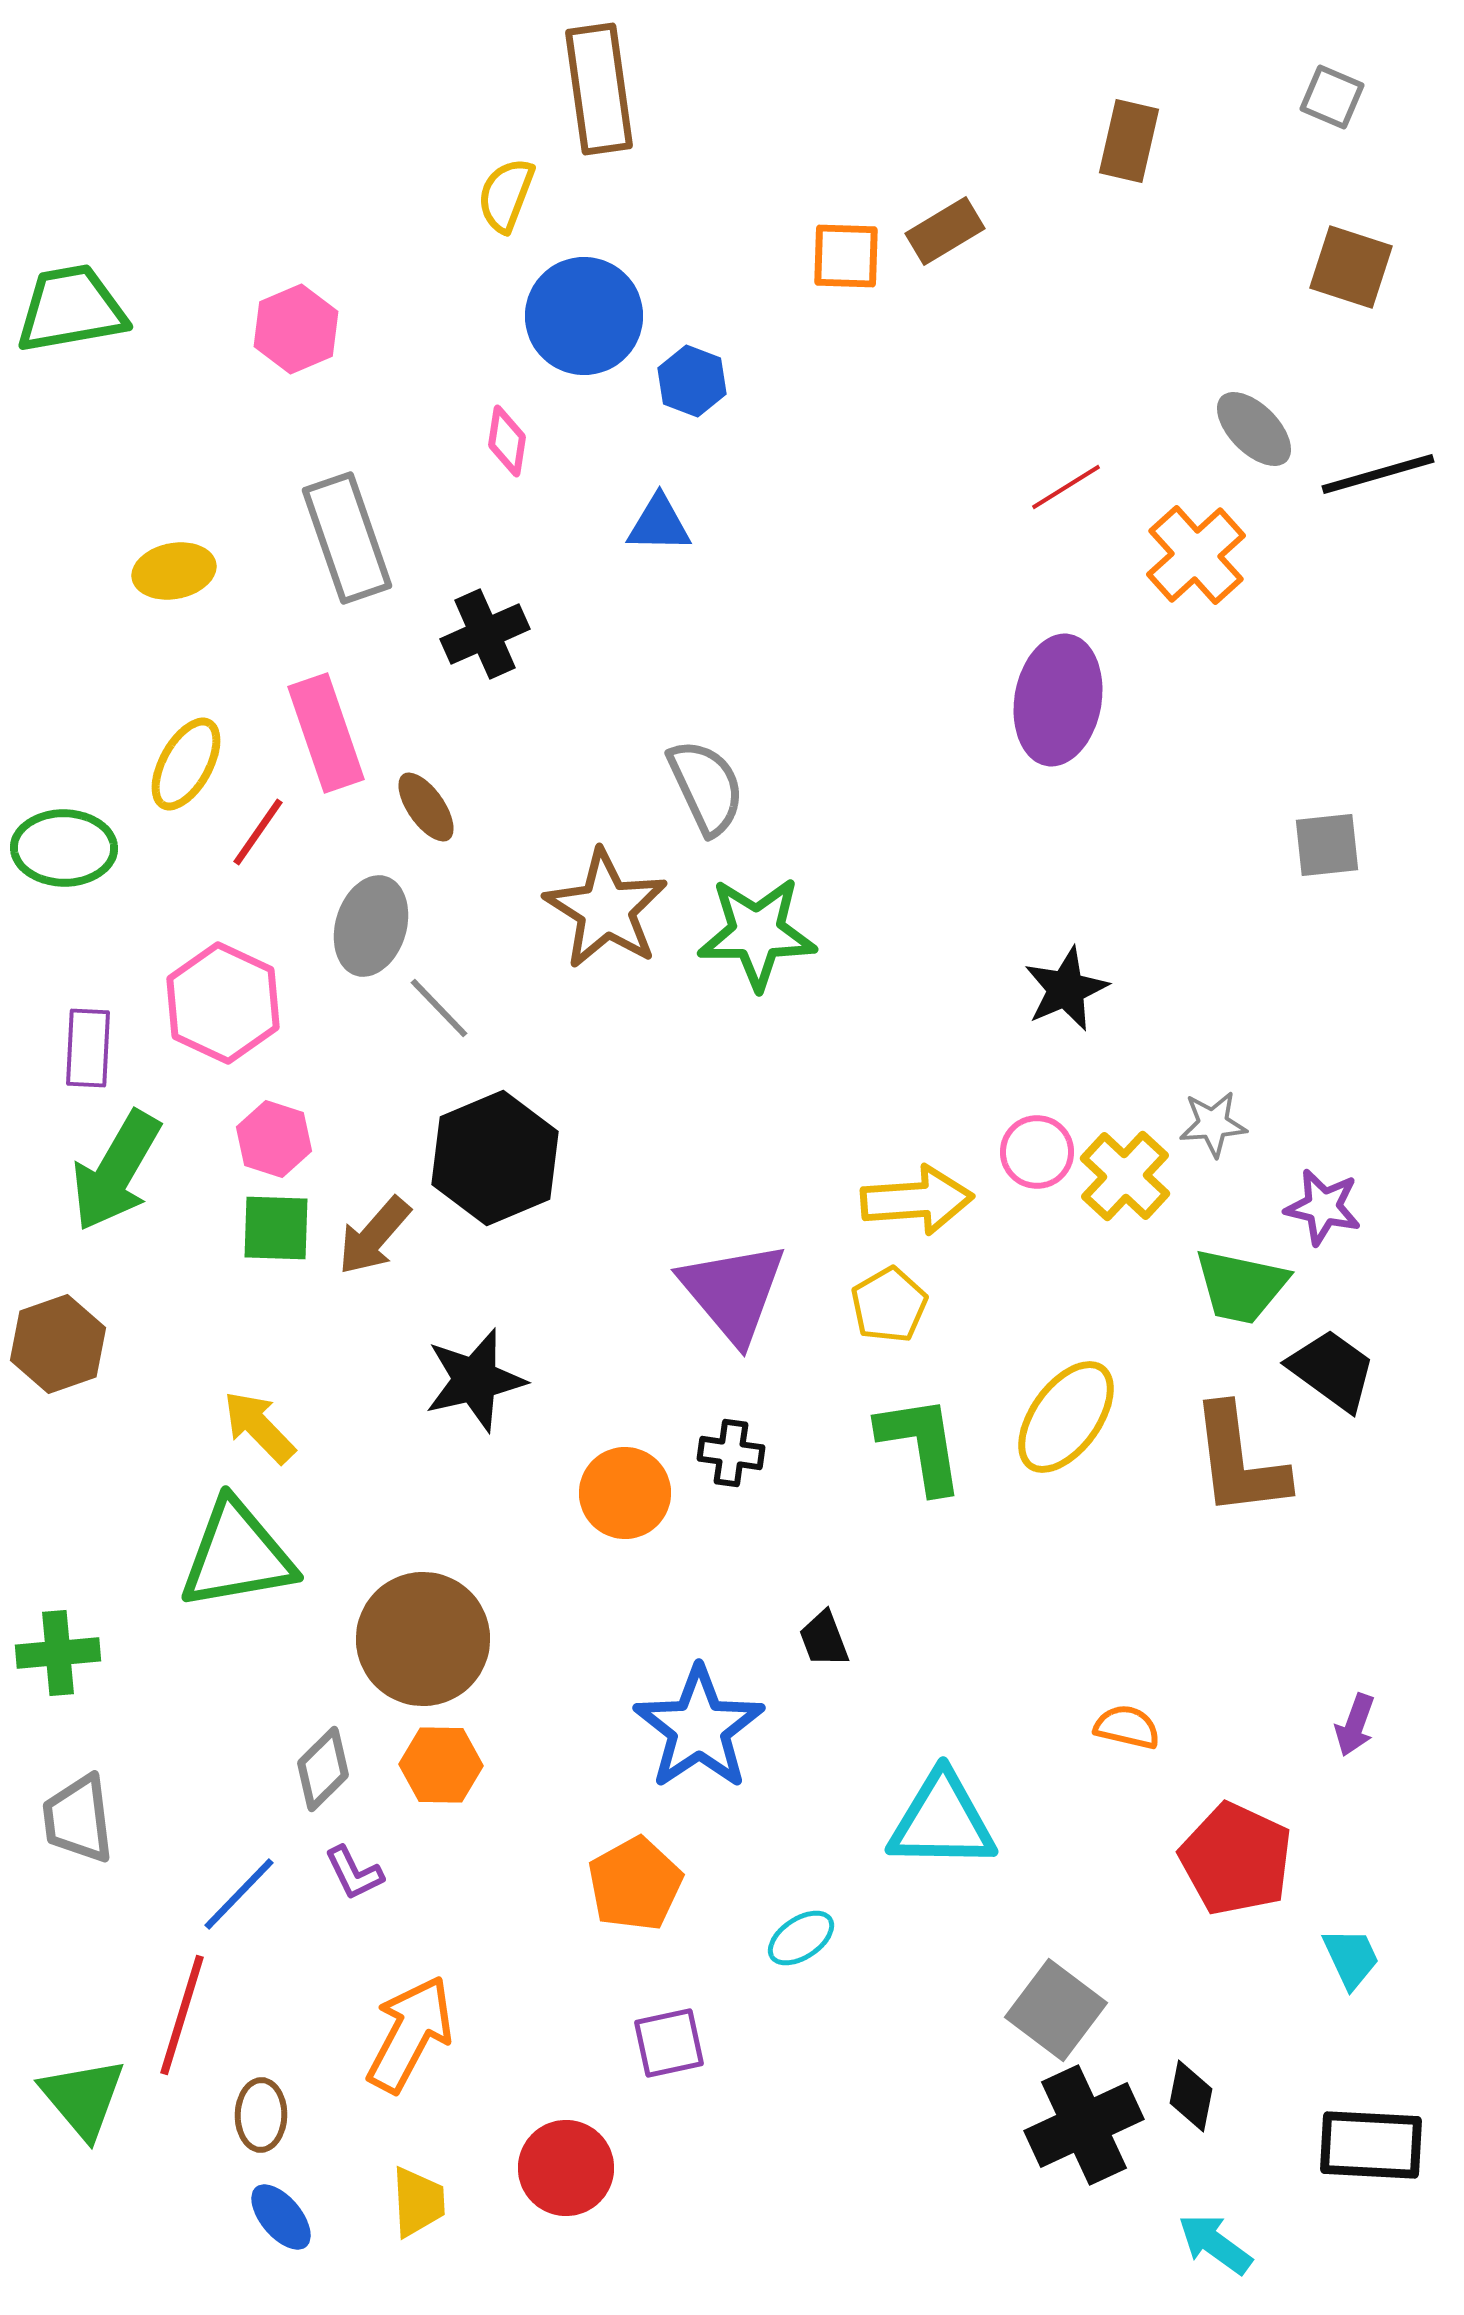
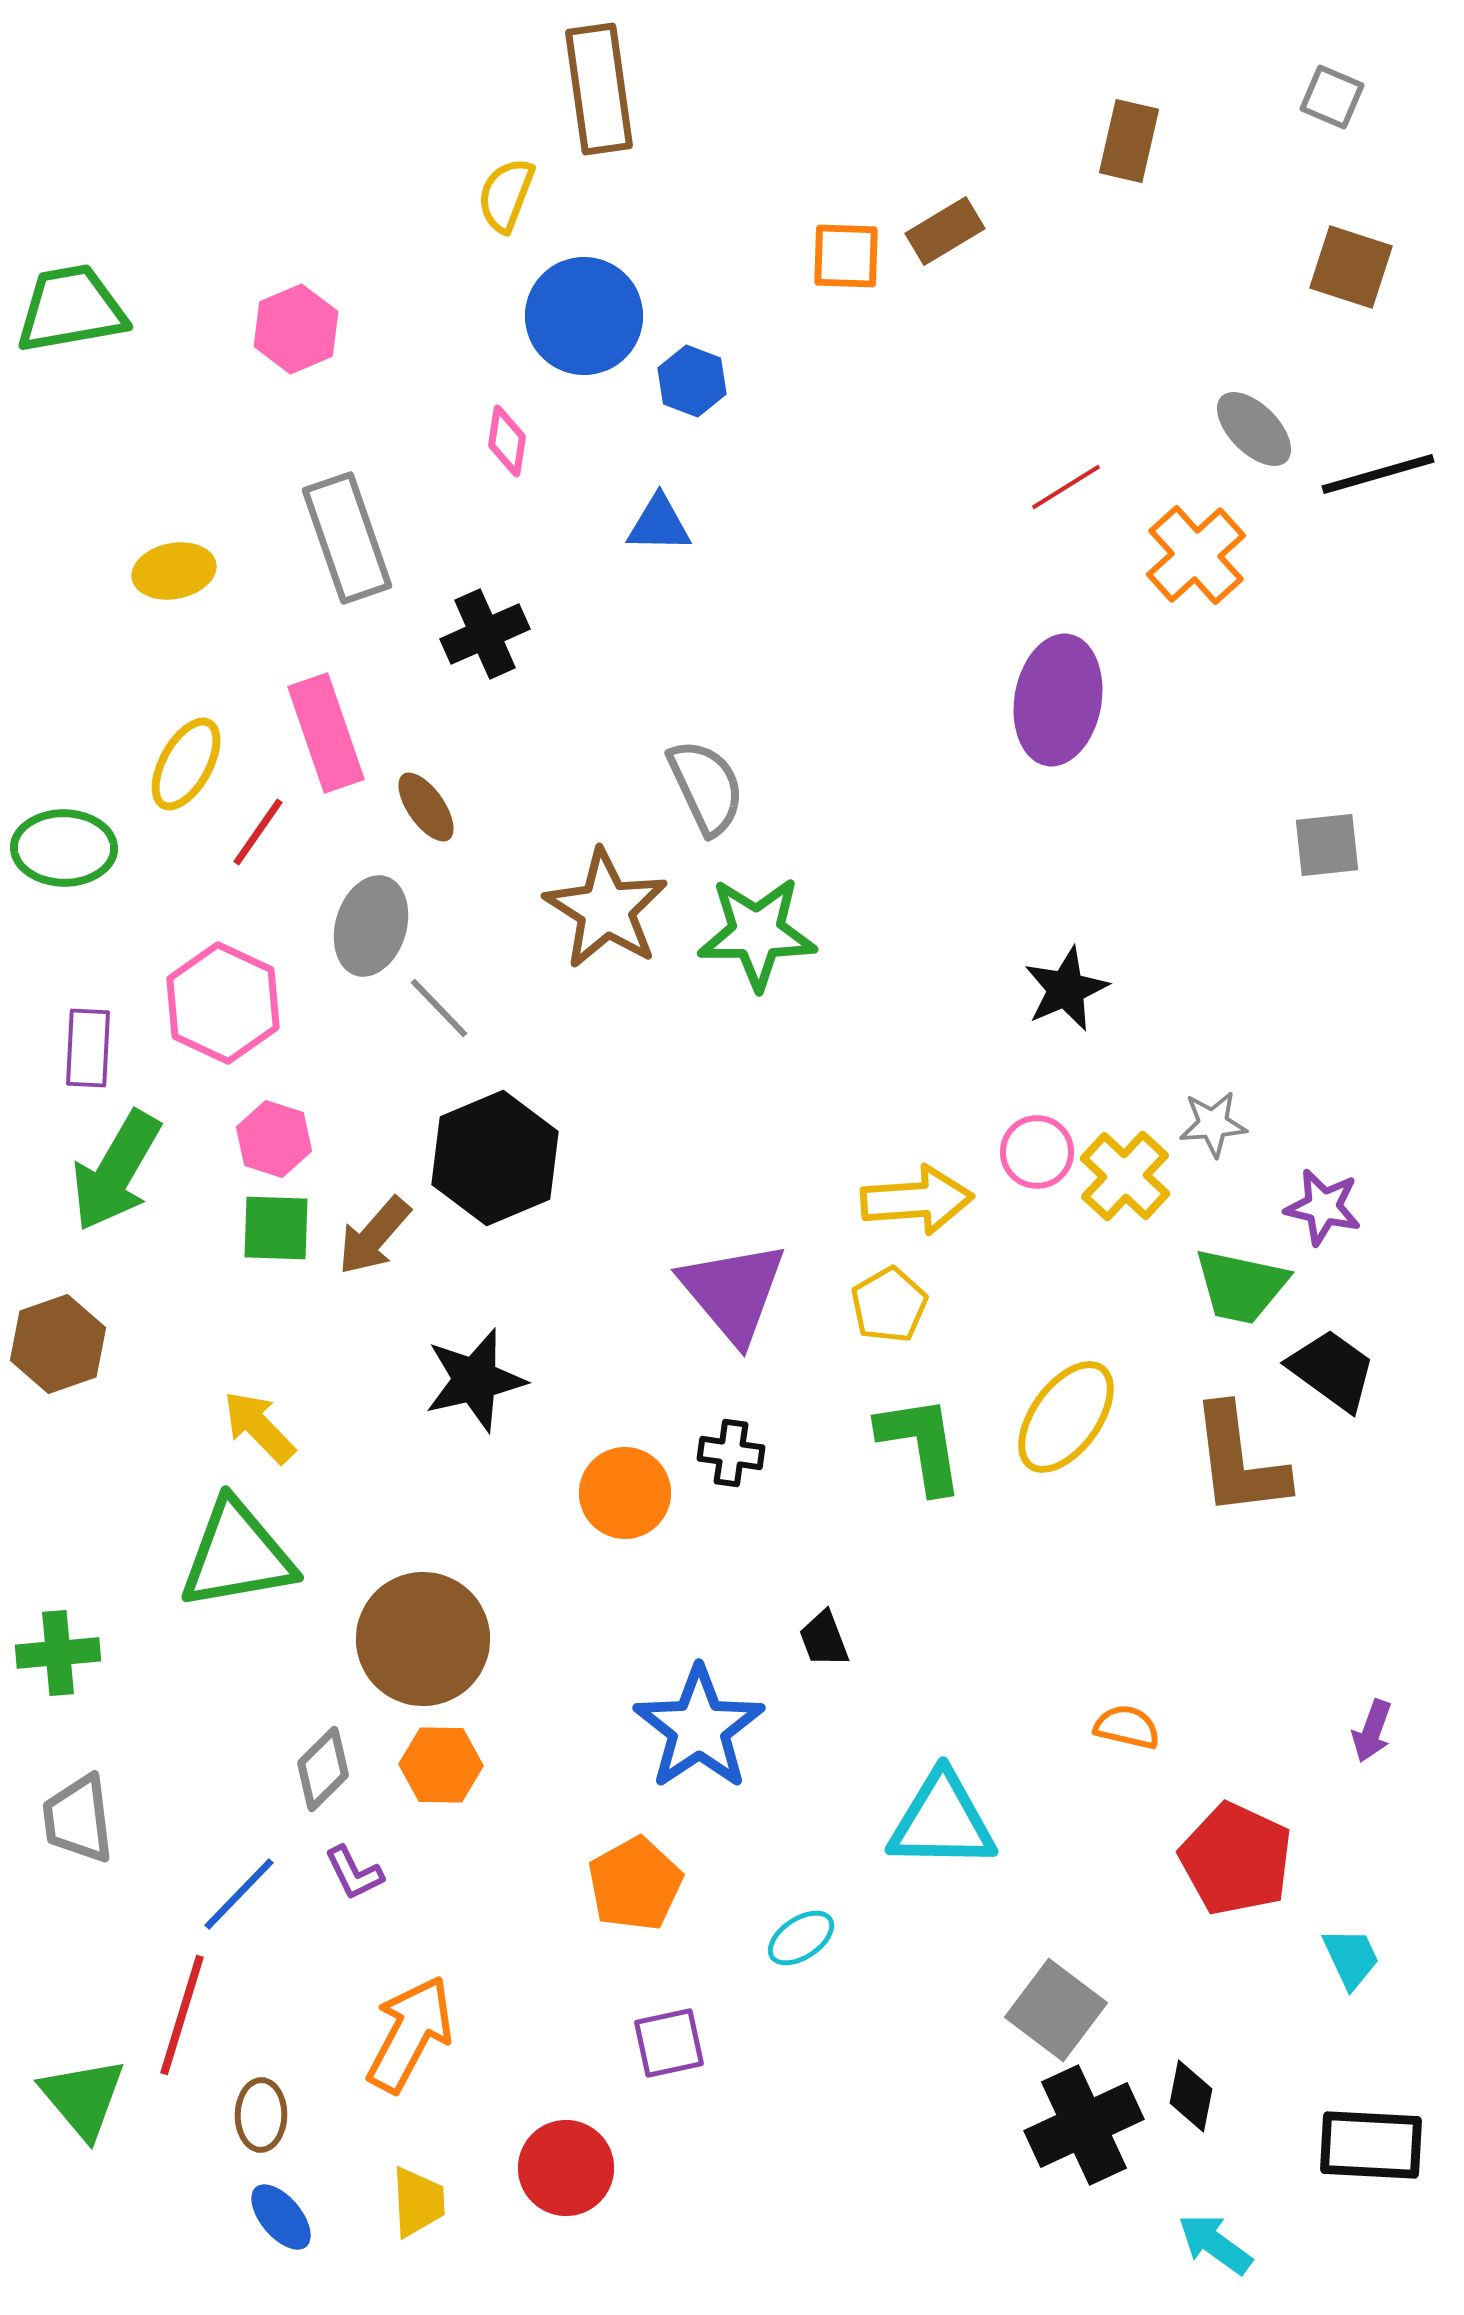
purple arrow at (1355, 1725): moved 17 px right, 6 px down
